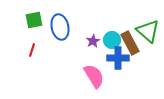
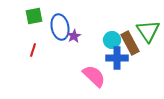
green square: moved 4 px up
green triangle: rotated 15 degrees clockwise
purple star: moved 19 px left, 5 px up
red line: moved 1 px right
blue cross: moved 1 px left
pink semicircle: rotated 15 degrees counterclockwise
